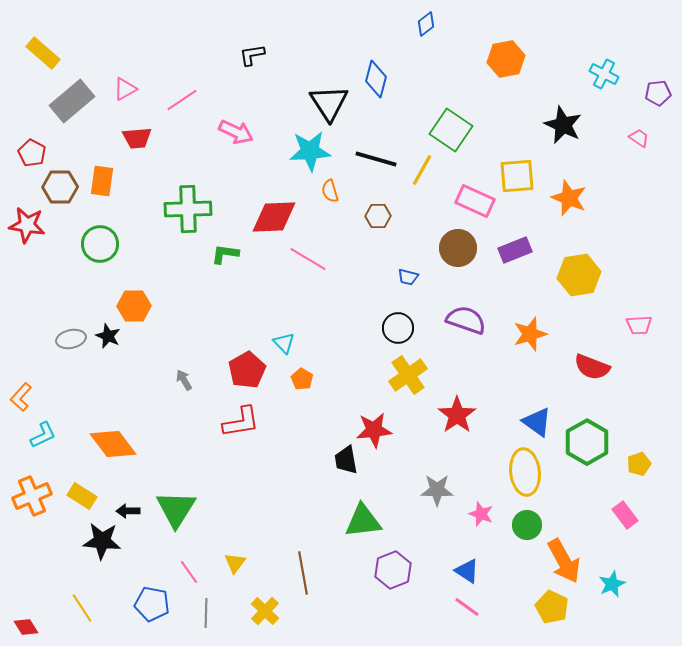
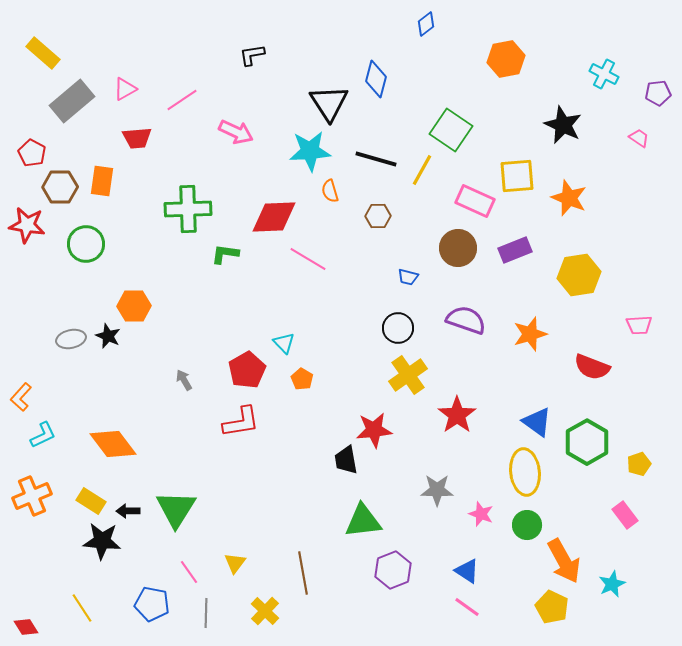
green circle at (100, 244): moved 14 px left
yellow rectangle at (82, 496): moved 9 px right, 5 px down
